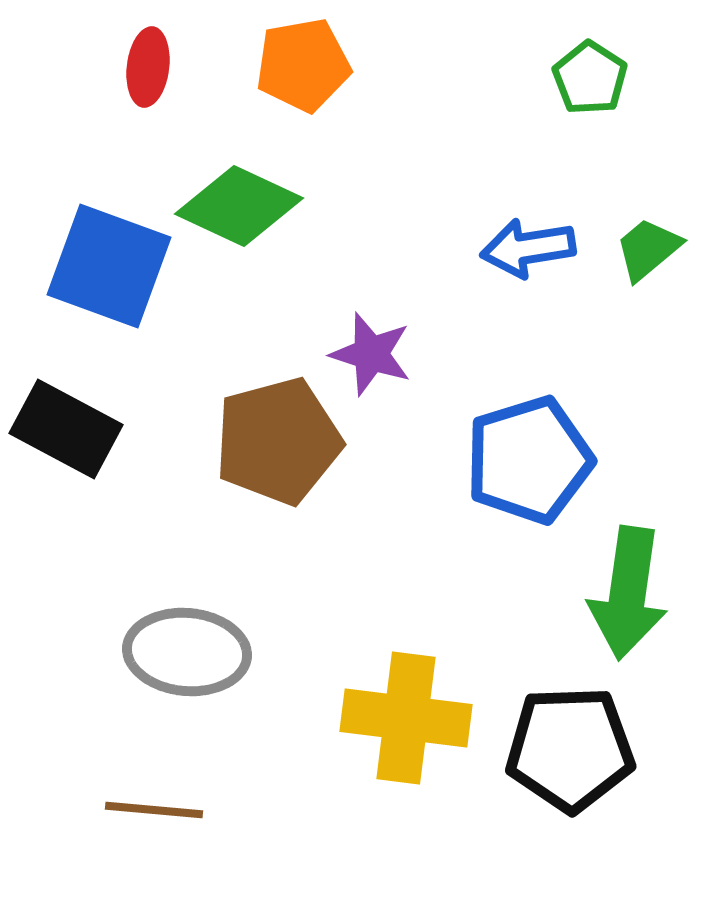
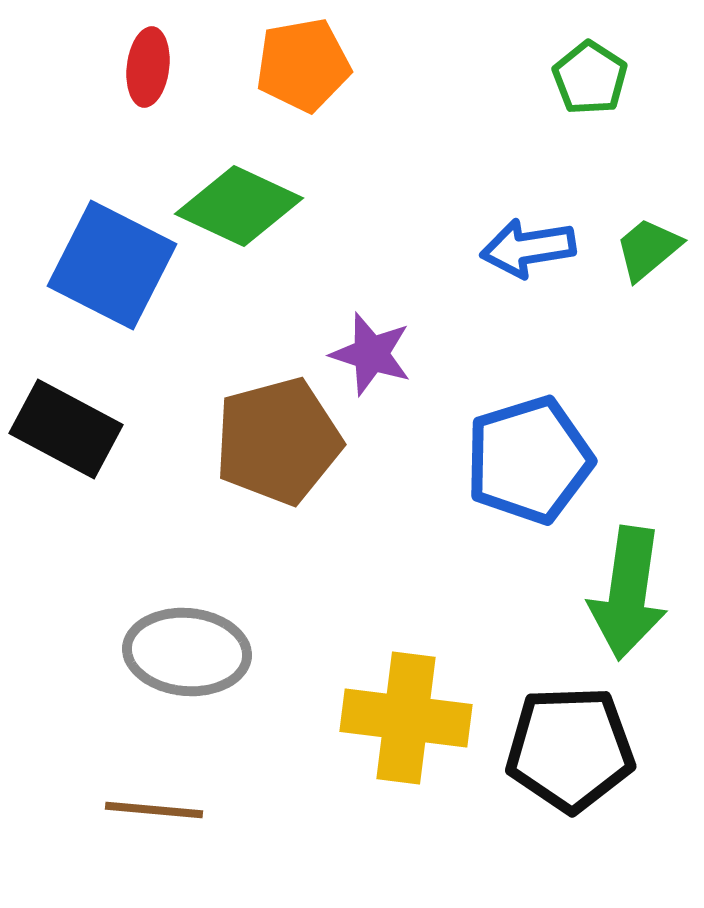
blue square: moved 3 px right, 1 px up; rotated 7 degrees clockwise
